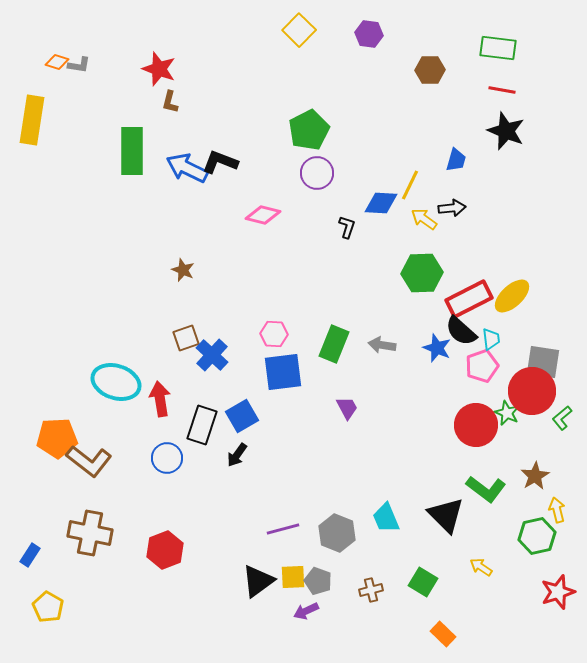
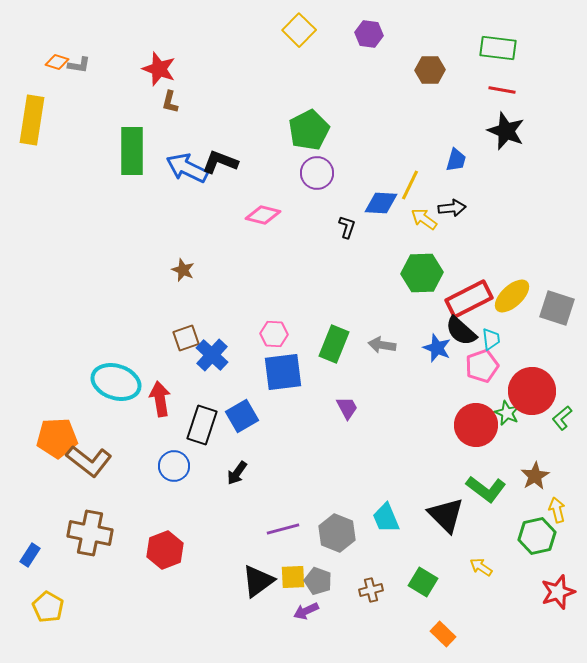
gray square at (543, 362): moved 14 px right, 54 px up; rotated 9 degrees clockwise
black arrow at (237, 455): moved 18 px down
blue circle at (167, 458): moved 7 px right, 8 px down
